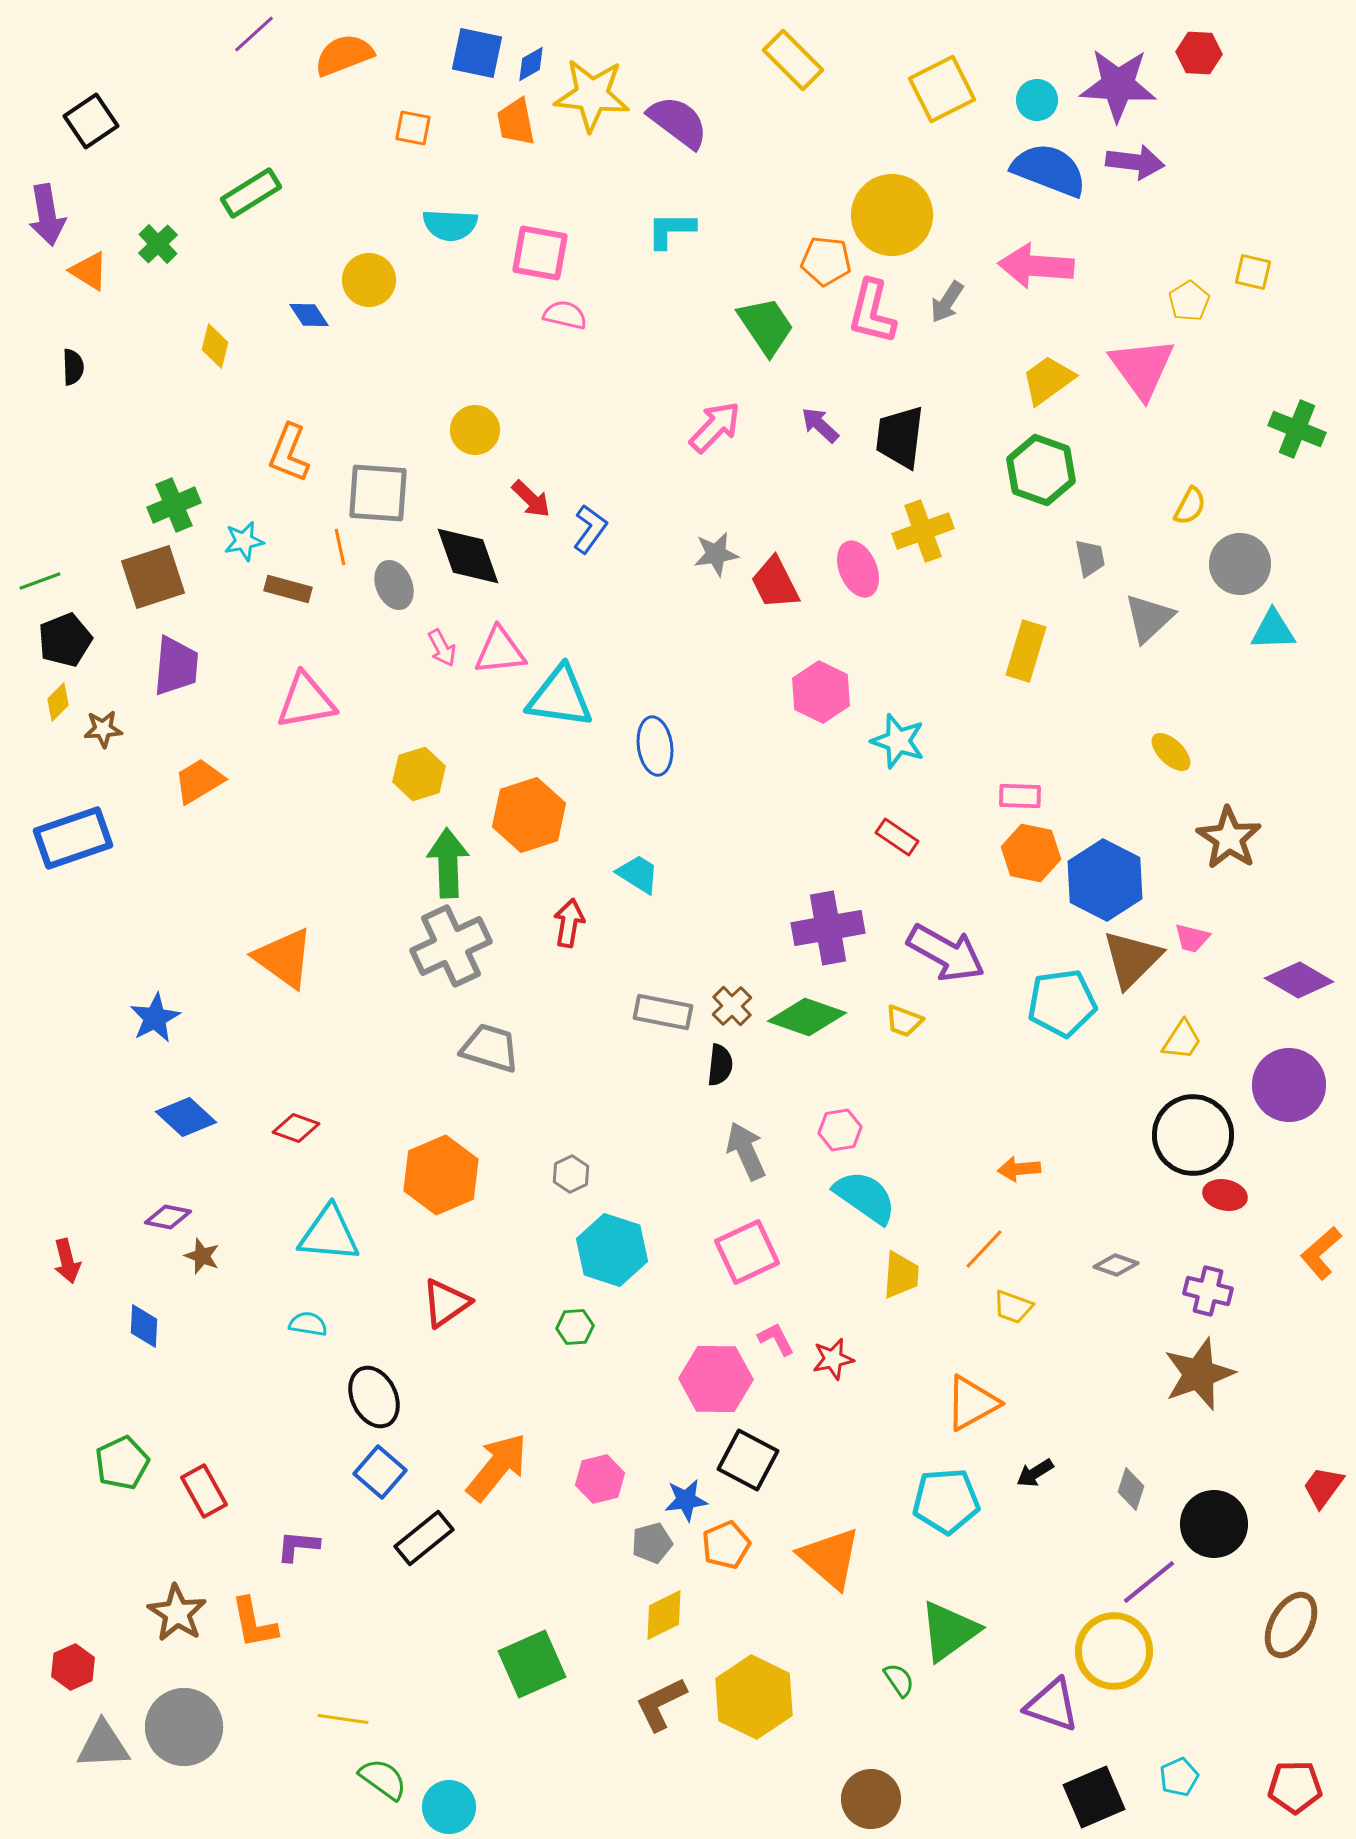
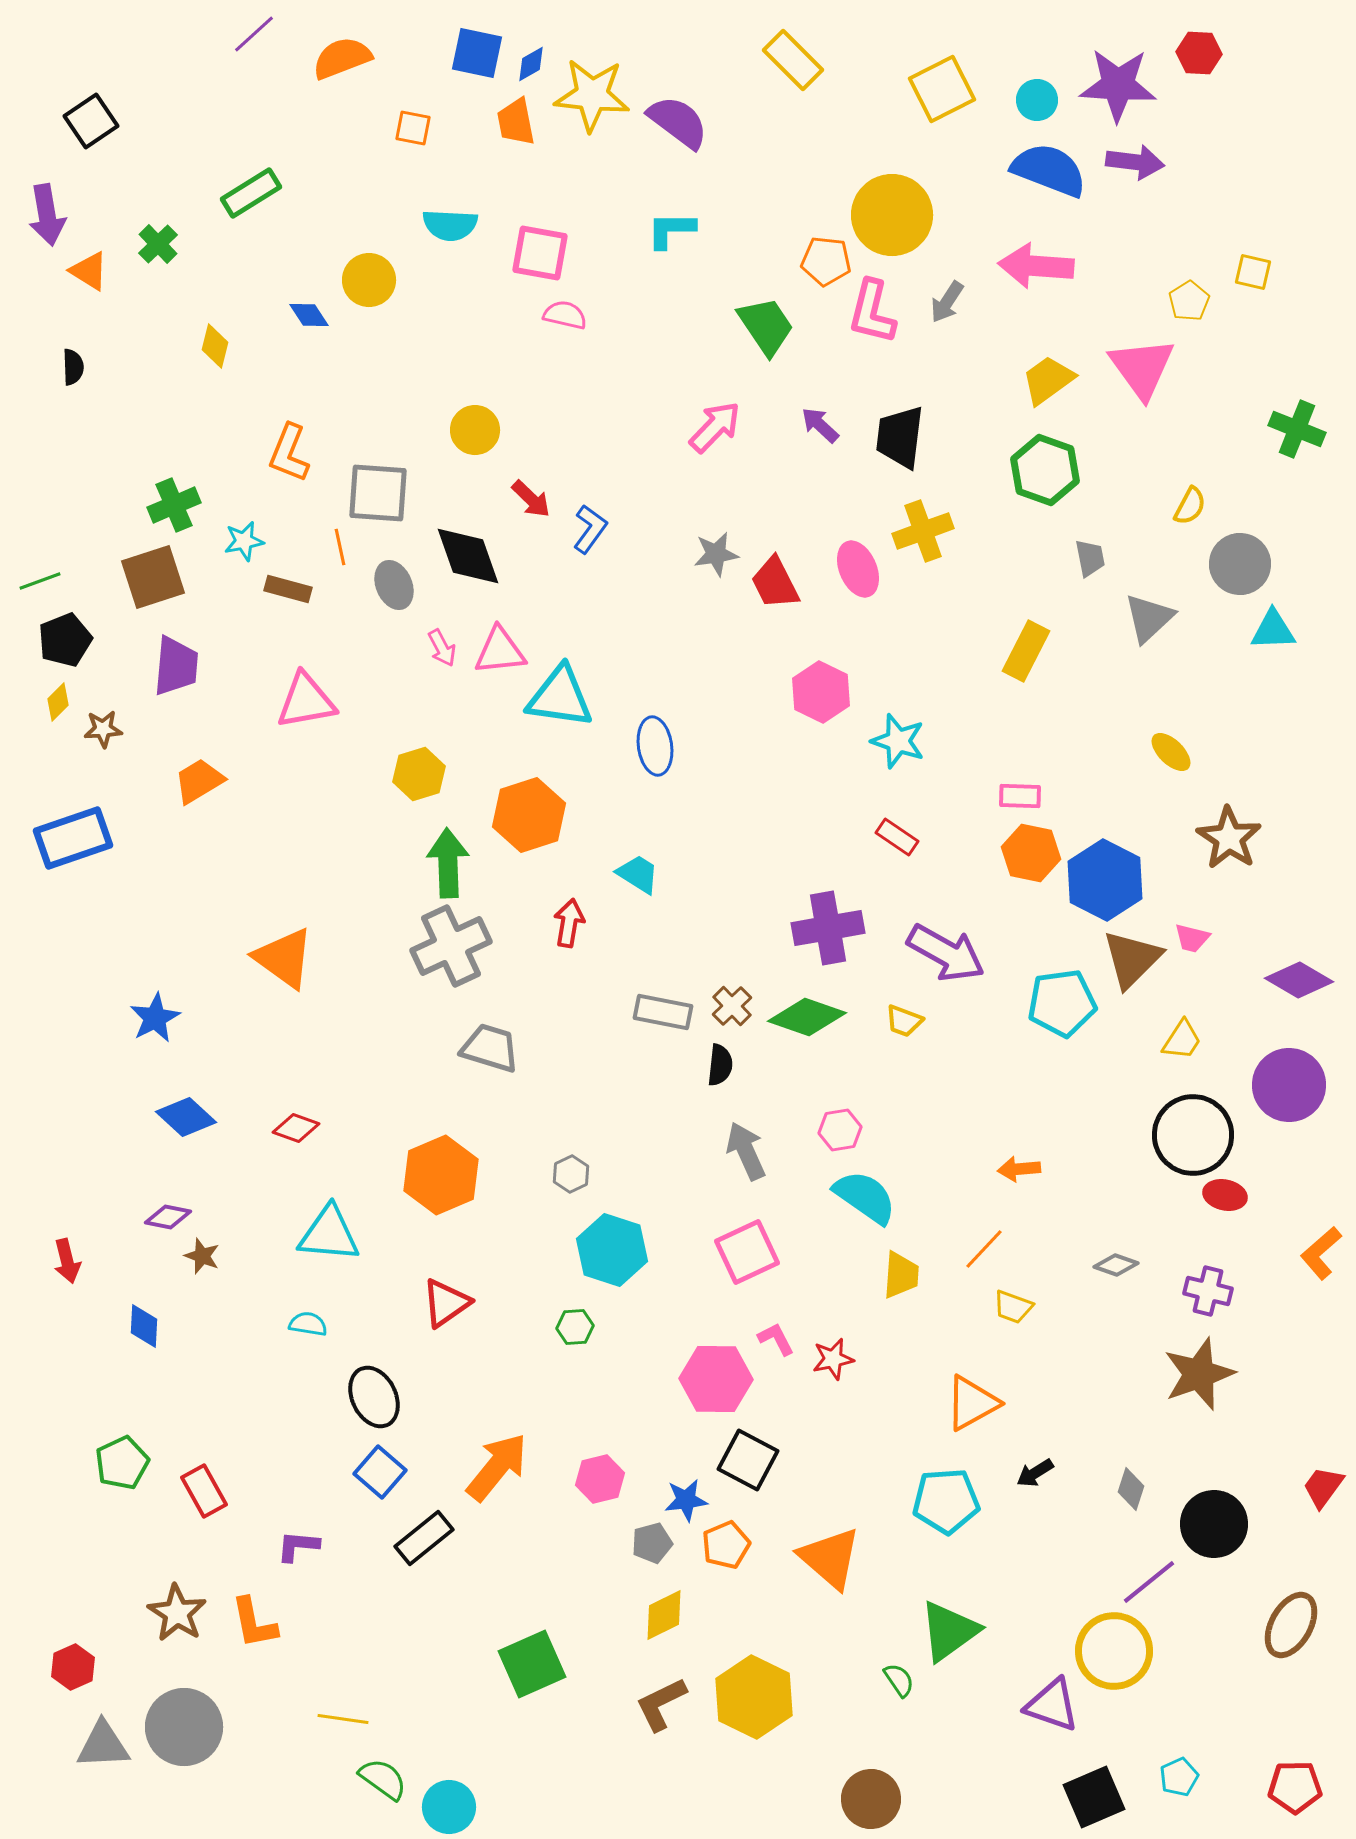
orange semicircle at (344, 55): moved 2 px left, 3 px down
green hexagon at (1041, 470): moved 4 px right
yellow rectangle at (1026, 651): rotated 10 degrees clockwise
